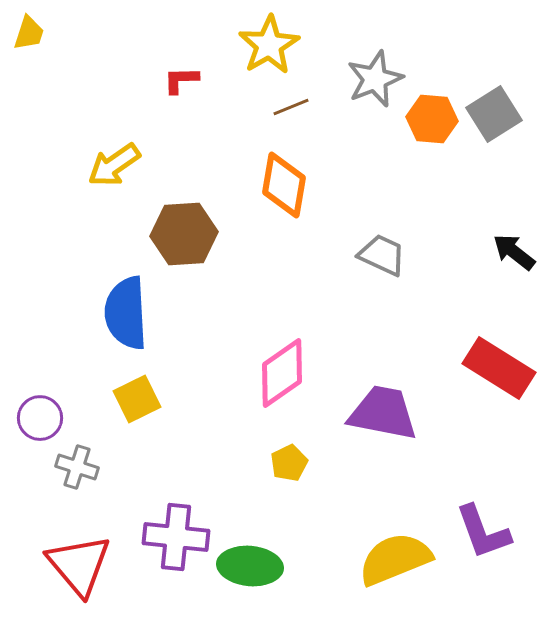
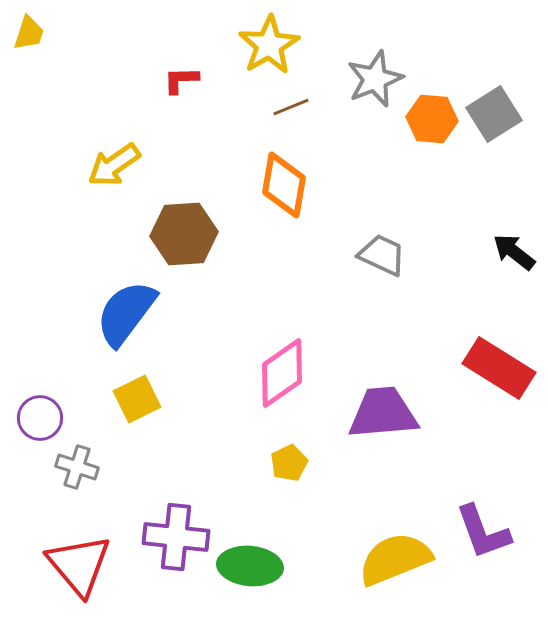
blue semicircle: rotated 40 degrees clockwise
purple trapezoid: rotated 16 degrees counterclockwise
